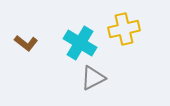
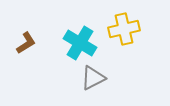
brown L-shape: rotated 70 degrees counterclockwise
